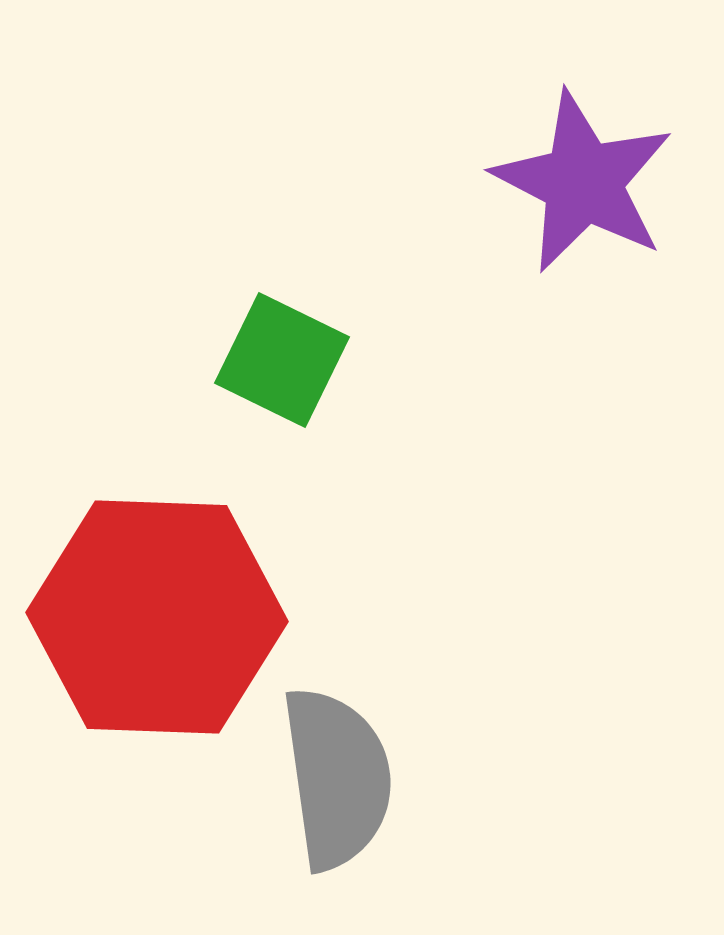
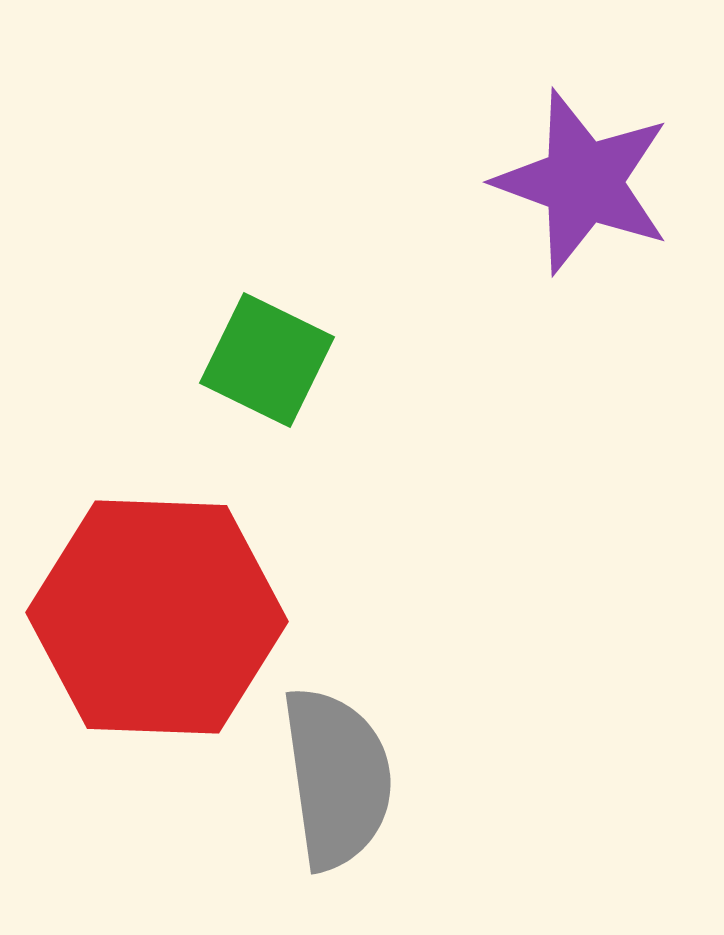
purple star: rotated 7 degrees counterclockwise
green square: moved 15 px left
